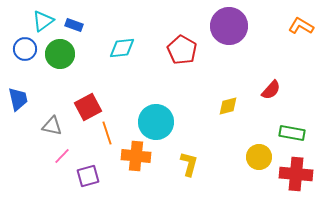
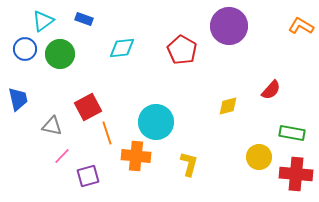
blue rectangle: moved 10 px right, 6 px up
